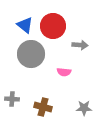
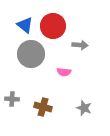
gray star: rotated 21 degrees clockwise
